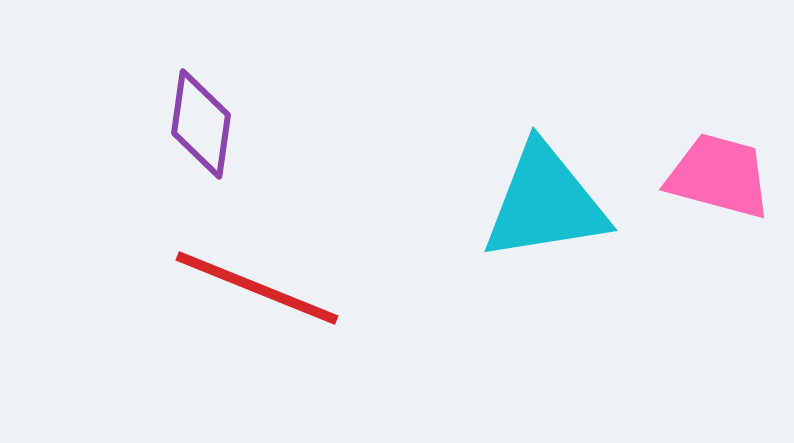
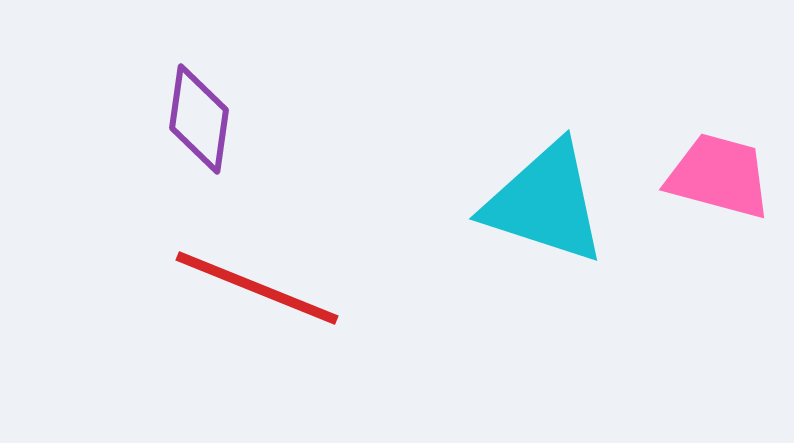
purple diamond: moved 2 px left, 5 px up
cyan triangle: rotated 27 degrees clockwise
